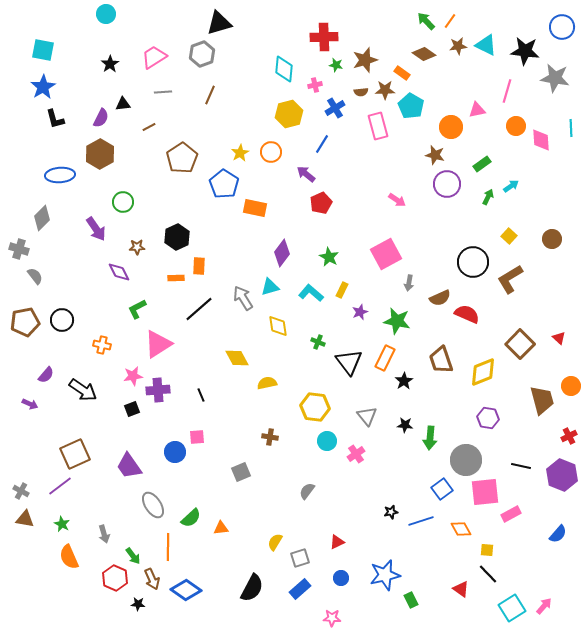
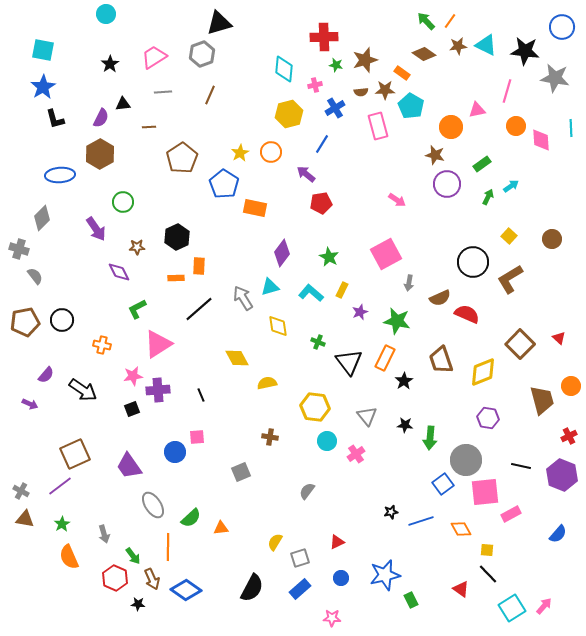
brown line at (149, 127): rotated 24 degrees clockwise
red pentagon at (321, 203): rotated 15 degrees clockwise
blue square at (442, 489): moved 1 px right, 5 px up
green star at (62, 524): rotated 14 degrees clockwise
